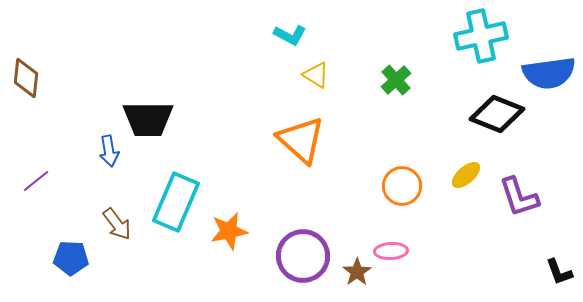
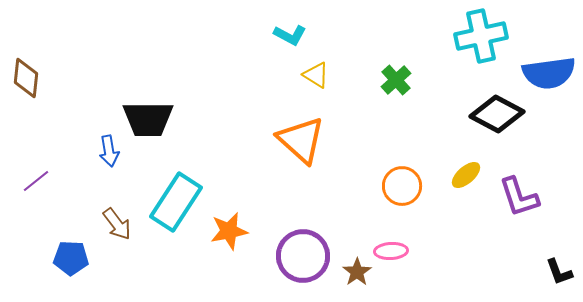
black diamond: rotated 6 degrees clockwise
cyan rectangle: rotated 10 degrees clockwise
